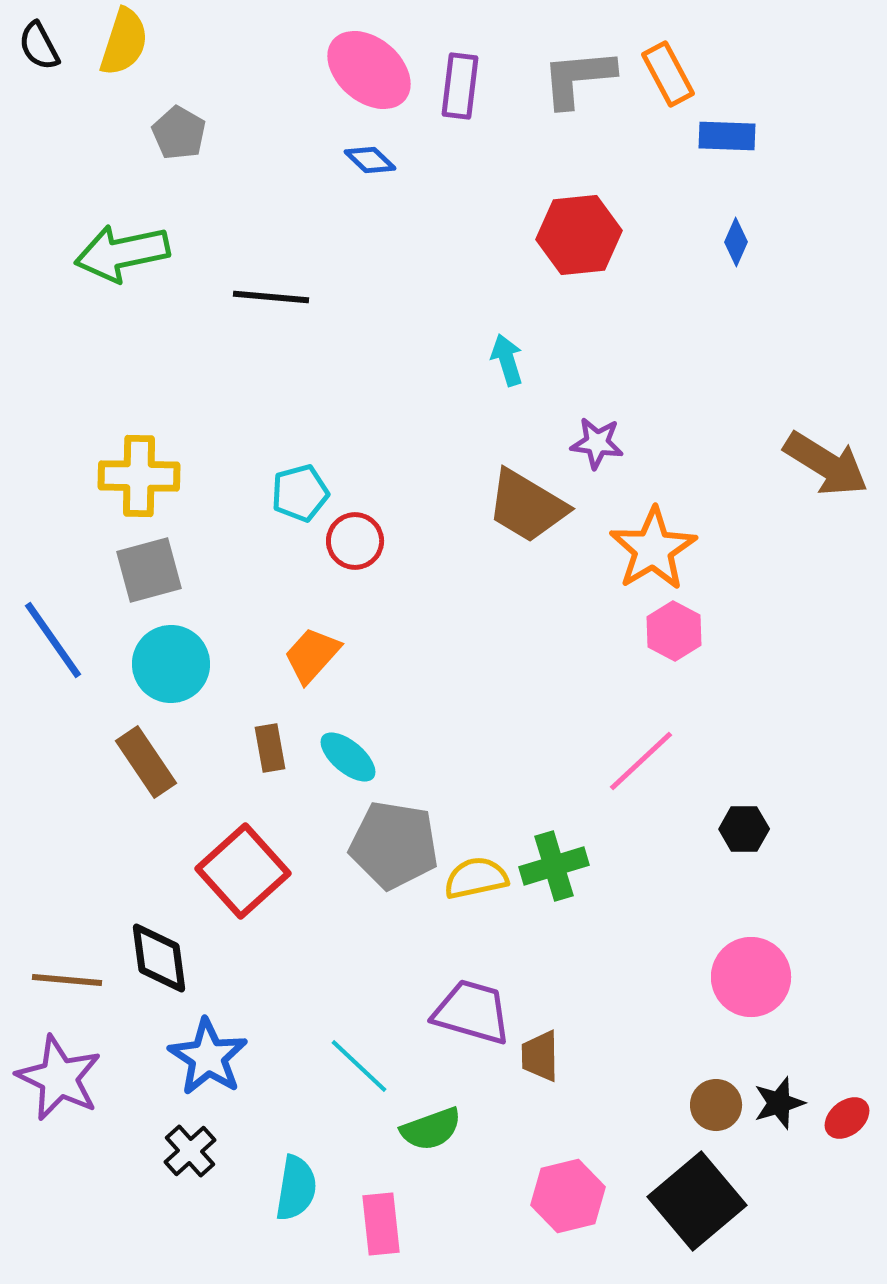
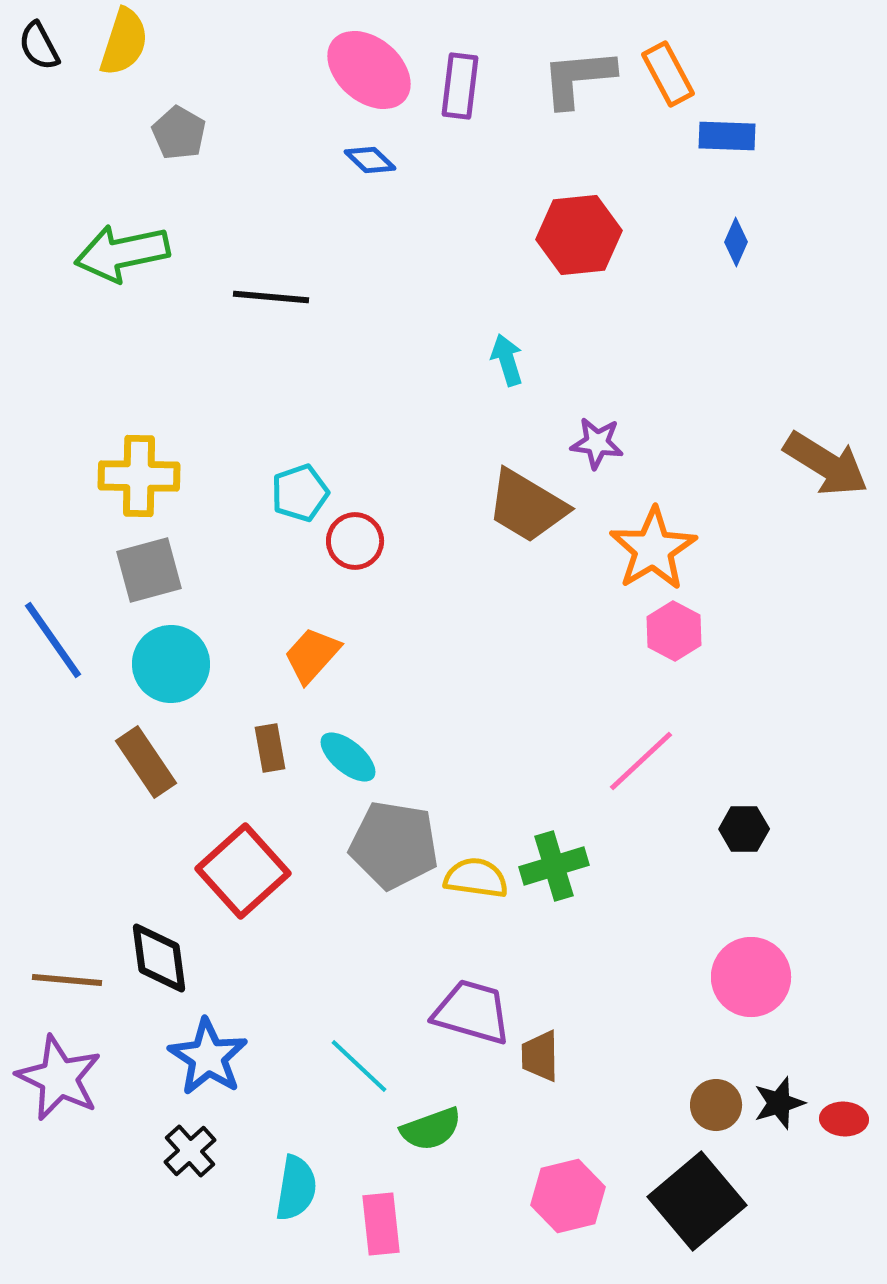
cyan pentagon at (300, 493): rotated 4 degrees counterclockwise
yellow semicircle at (476, 878): rotated 20 degrees clockwise
red ellipse at (847, 1118): moved 3 px left, 1 px down; rotated 42 degrees clockwise
